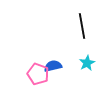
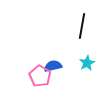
black line: rotated 20 degrees clockwise
pink pentagon: moved 2 px right, 2 px down; rotated 10 degrees clockwise
